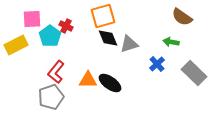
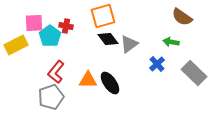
pink square: moved 2 px right, 4 px down
red cross: rotated 16 degrees counterclockwise
black diamond: moved 1 px down; rotated 15 degrees counterclockwise
gray triangle: rotated 18 degrees counterclockwise
black ellipse: rotated 20 degrees clockwise
